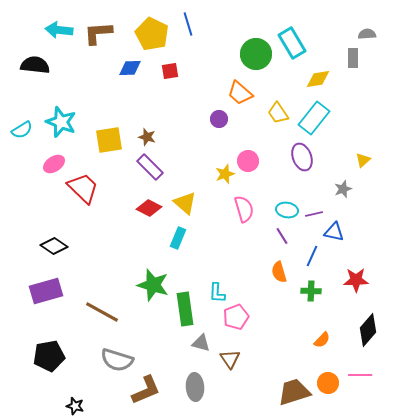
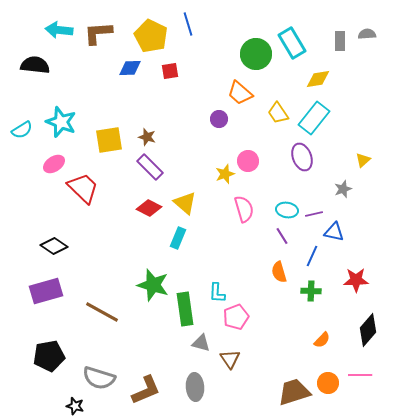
yellow pentagon at (152, 34): moved 1 px left, 2 px down
gray rectangle at (353, 58): moved 13 px left, 17 px up
gray semicircle at (117, 360): moved 18 px left, 18 px down
